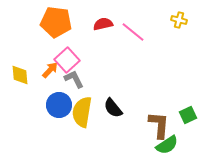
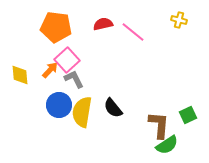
orange pentagon: moved 5 px down
